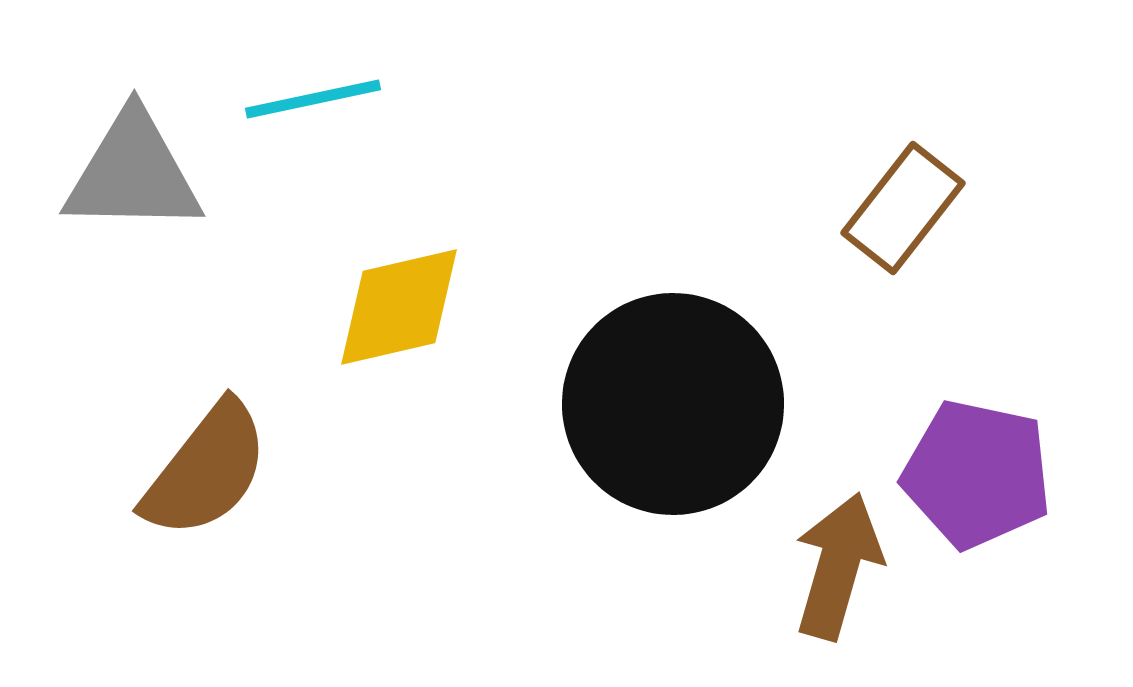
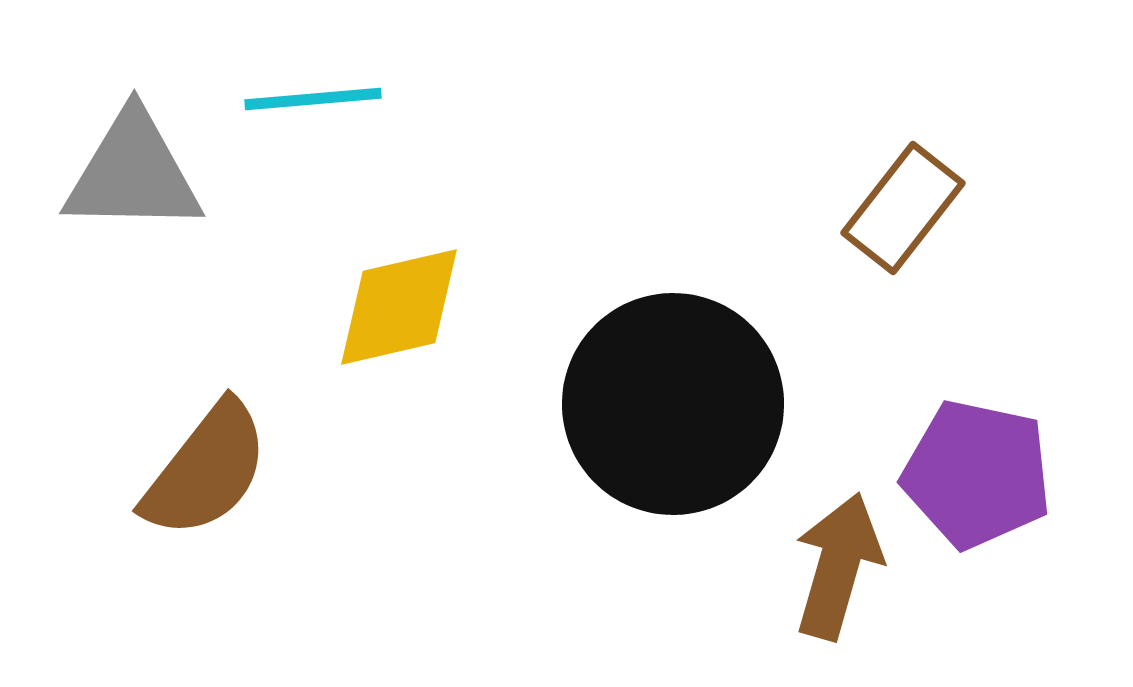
cyan line: rotated 7 degrees clockwise
